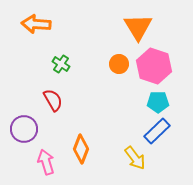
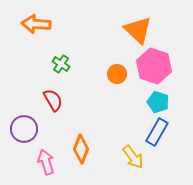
orange triangle: moved 3 px down; rotated 16 degrees counterclockwise
orange circle: moved 2 px left, 10 px down
cyan pentagon: rotated 20 degrees clockwise
blue rectangle: moved 1 px down; rotated 16 degrees counterclockwise
yellow arrow: moved 2 px left, 1 px up
